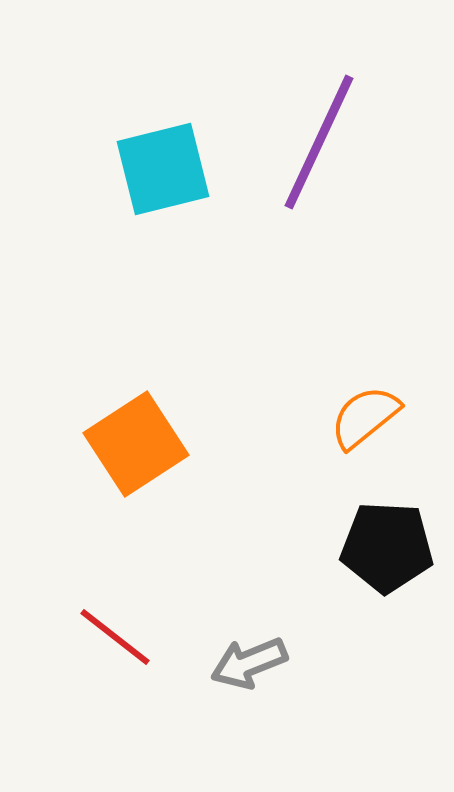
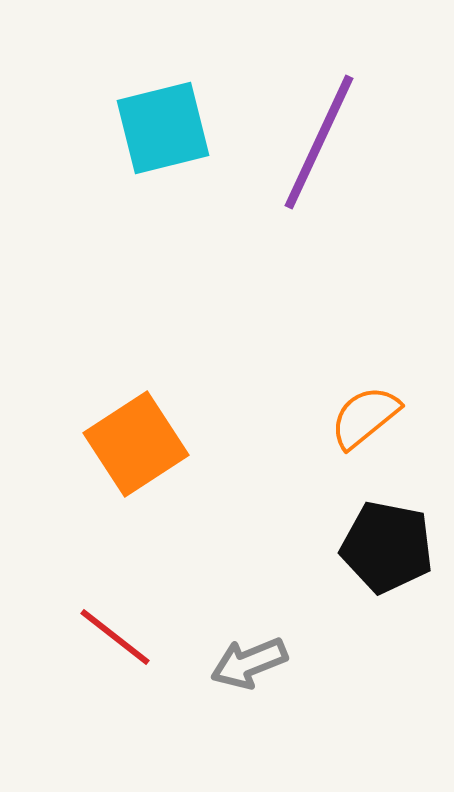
cyan square: moved 41 px up
black pentagon: rotated 8 degrees clockwise
